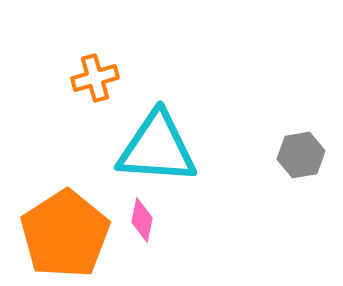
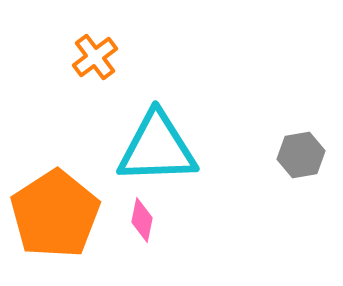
orange cross: moved 21 px up; rotated 21 degrees counterclockwise
cyan triangle: rotated 6 degrees counterclockwise
orange pentagon: moved 10 px left, 20 px up
